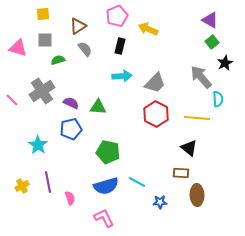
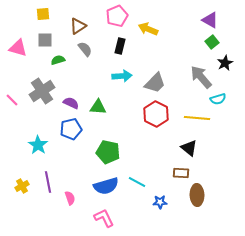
cyan semicircle: rotated 77 degrees clockwise
